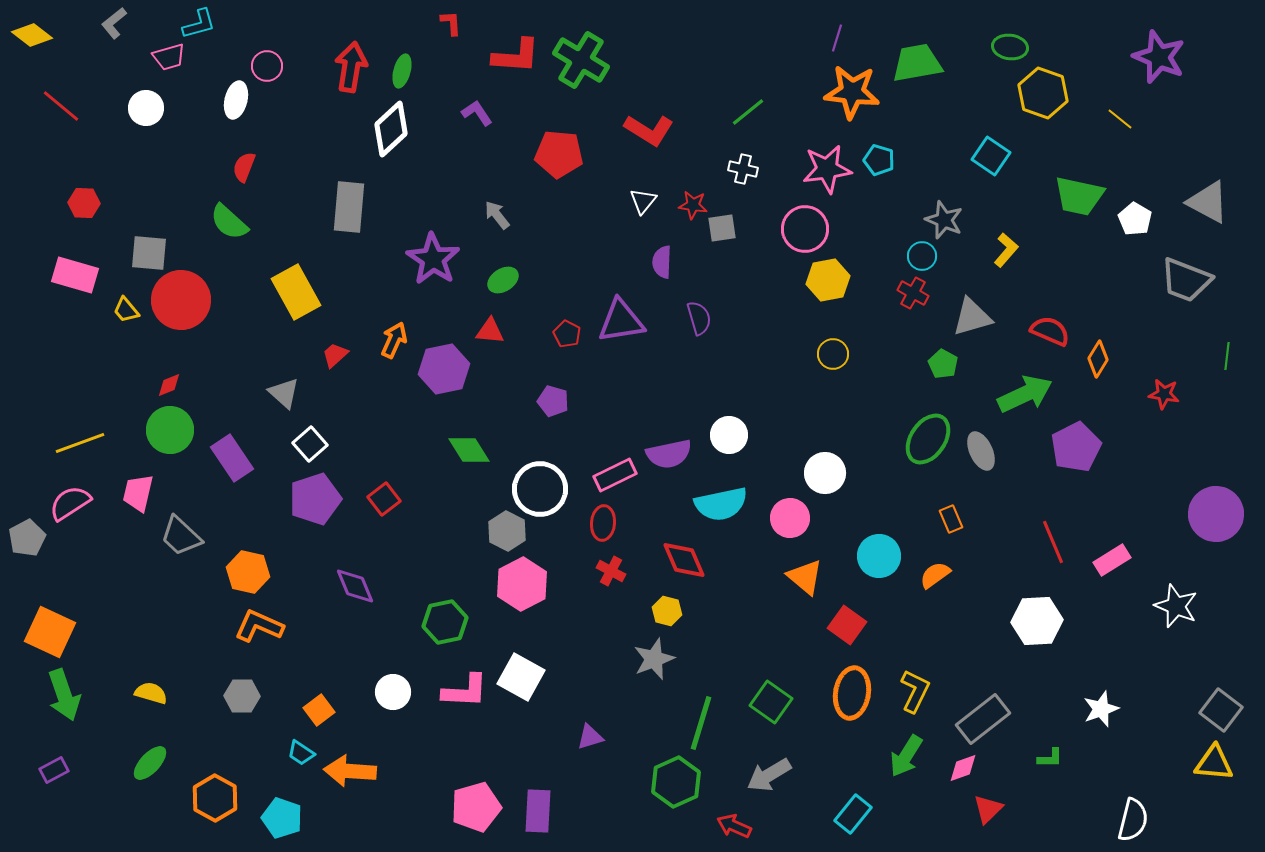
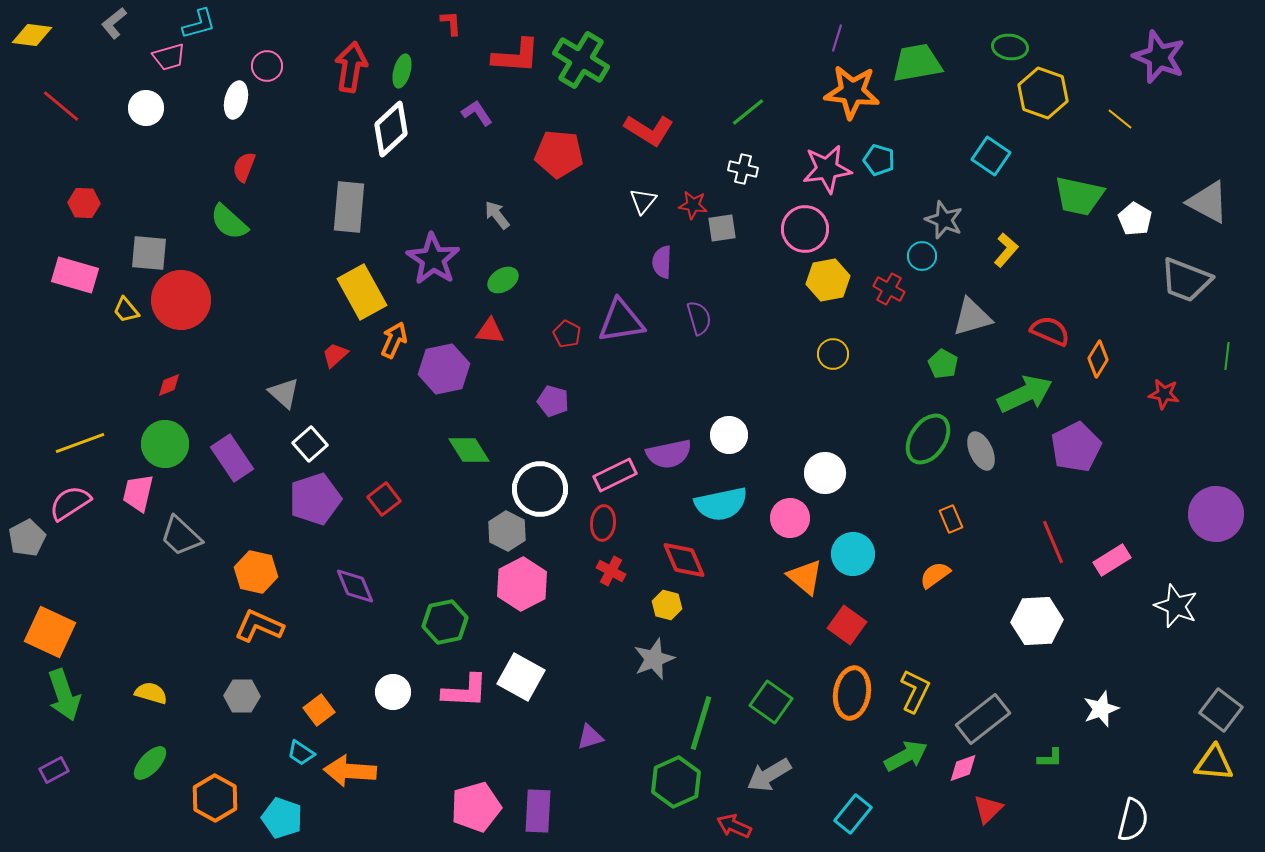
yellow diamond at (32, 35): rotated 30 degrees counterclockwise
yellow rectangle at (296, 292): moved 66 px right
red cross at (913, 293): moved 24 px left, 4 px up
green circle at (170, 430): moved 5 px left, 14 px down
cyan circle at (879, 556): moved 26 px left, 2 px up
orange hexagon at (248, 572): moved 8 px right
yellow hexagon at (667, 611): moved 6 px up
green arrow at (906, 756): rotated 150 degrees counterclockwise
